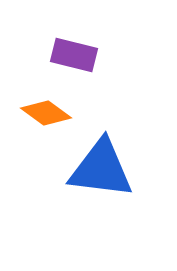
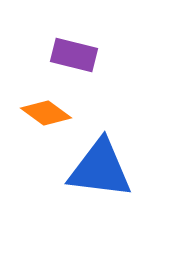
blue triangle: moved 1 px left
